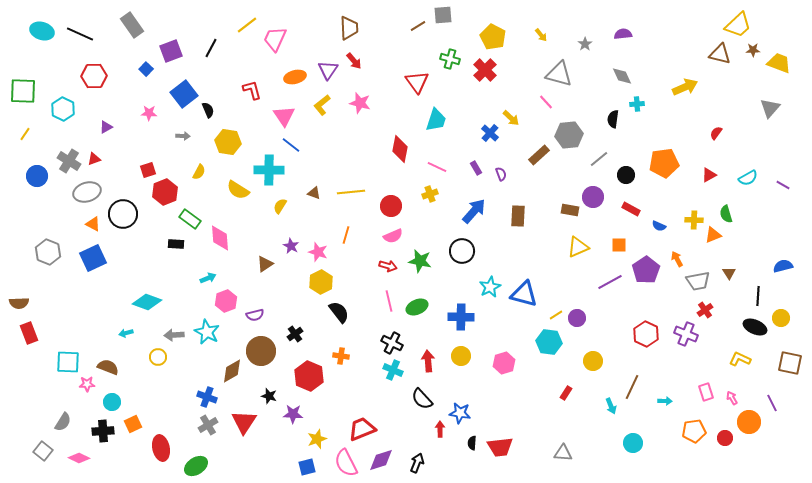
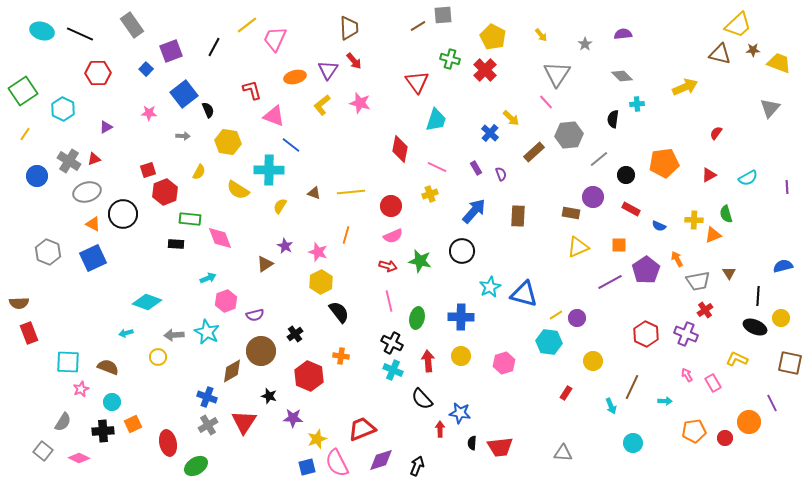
black line at (211, 48): moved 3 px right, 1 px up
gray triangle at (559, 74): moved 2 px left; rotated 48 degrees clockwise
red hexagon at (94, 76): moved 4 px right, 3 px up
gray diamond at (622, 76): rotated 20 degrees counterclockwise
green square at (23, 91): rotated 36 degrees counterclockwise
pink triangle at (284, 116): moved 10 px left; rotated 35 degrees counterclockwise
brown rectangle at (539, 155): moved 5 px left, 3 px up
purple line at (783, 185): moved 4 px right, 2 px down; rotated 56 degrees clockwise
brown rectangle at (570, 210): moved 1 px right, 3 px down
green rectangle at (190, 219): rotated 30 degrees counterclockwise
pink diamond at (220, 238): rotated 16 degrees counterclockwise
purple star at (291, 246): moved 6 px left
green ellipse at (417, 307): moved 11 px down; rotated 55 degrees counterclockwise
yellow L-shape at (740, 359): moved 3 px left
pink star at (87, 384): moved 6 px left, 5 px down; rotated 21 degrees counterclockwise
pink rectangle at (706, 392): moved 7 px right, 9 px up; rotated 12 degrees counterclockwise
pink arrow at (732, 398): moved 45 px left, 23 px up
purple star at (293, 414): moved 4 px down
red ellipse at (161, 448): moved 7 px right, 5 px up
pink semicircle at (346, 463): moved 9 px left
black arrow at (417, 463): moved 3 px down
